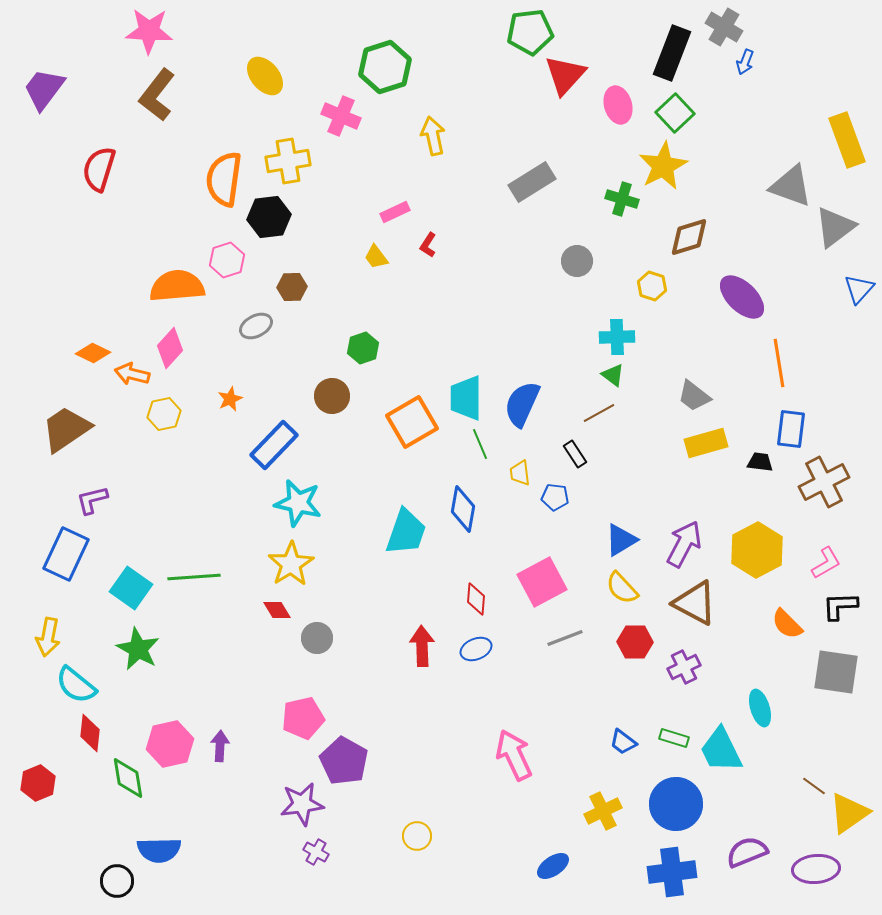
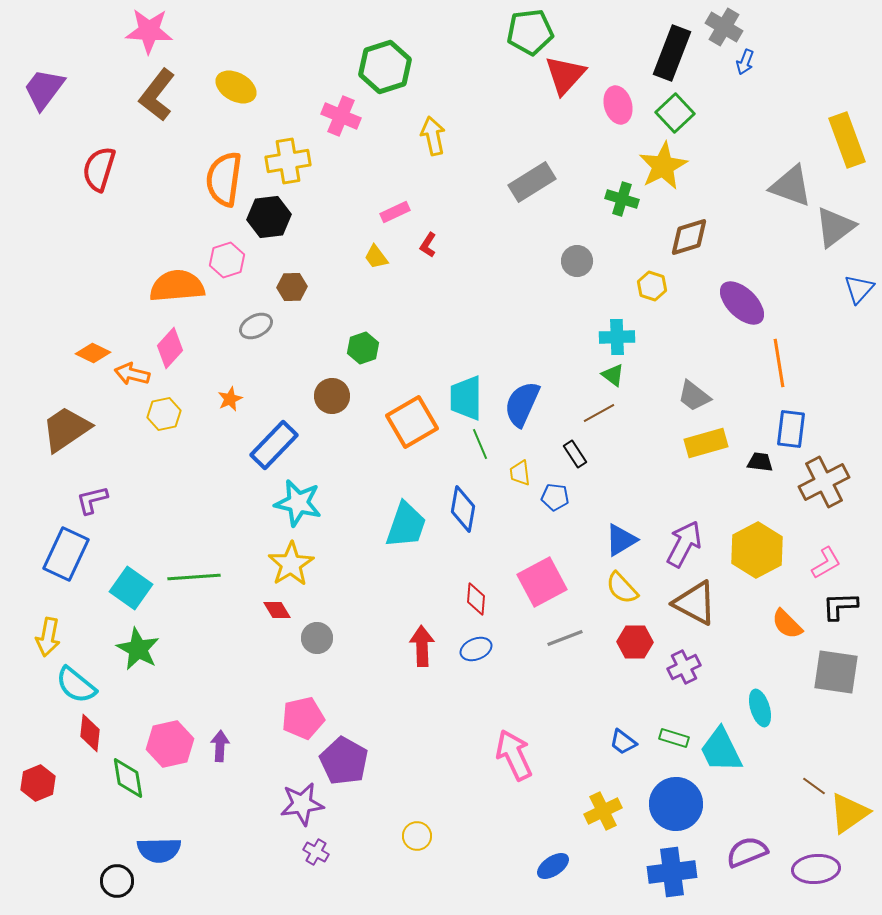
yellow ellipse at (265, 76): moved 29 px left, 11 px down; rotated 21 degrees counterclockwise
purple ellipse at (742, 297): moved 6 px down
cyan trapezoid at (406, 532): moved 7 px up
